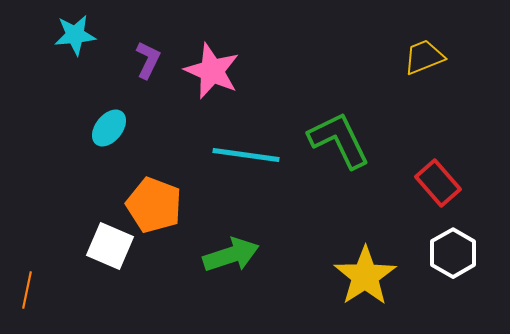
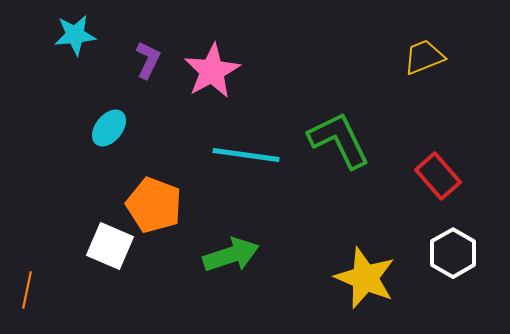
pink star: rotated 20 degrees clockwise
red rectangle: moved 7 px up
yellow star: moved 2 px down; rotated 16 degrees counterclockwise
